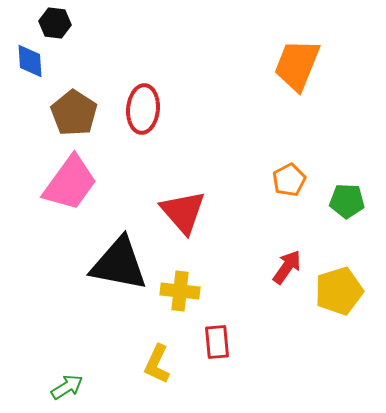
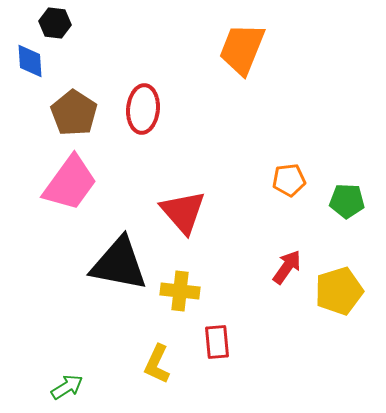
orange trapezoid: moved 55 px left, 16 px up
orange pentagon: rotated 20 degrees clockwise
